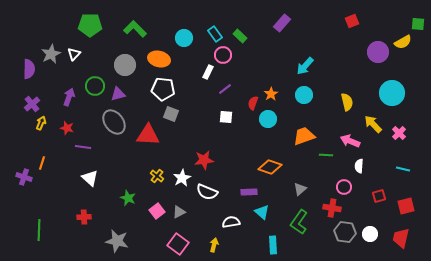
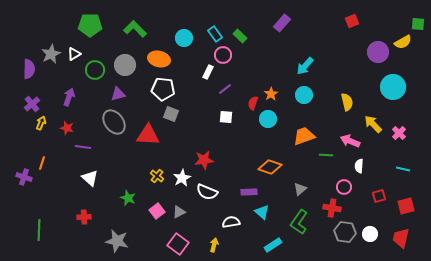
white triangle at (74, 54): rotated 16 degrees clockwise
green circle at (95, 86): moved 16 px up
cyan circle at (392, 93): moved 1 px right, 6 px up
cyan rectangle at (273, 245): rotated 60 degrees clockwise
